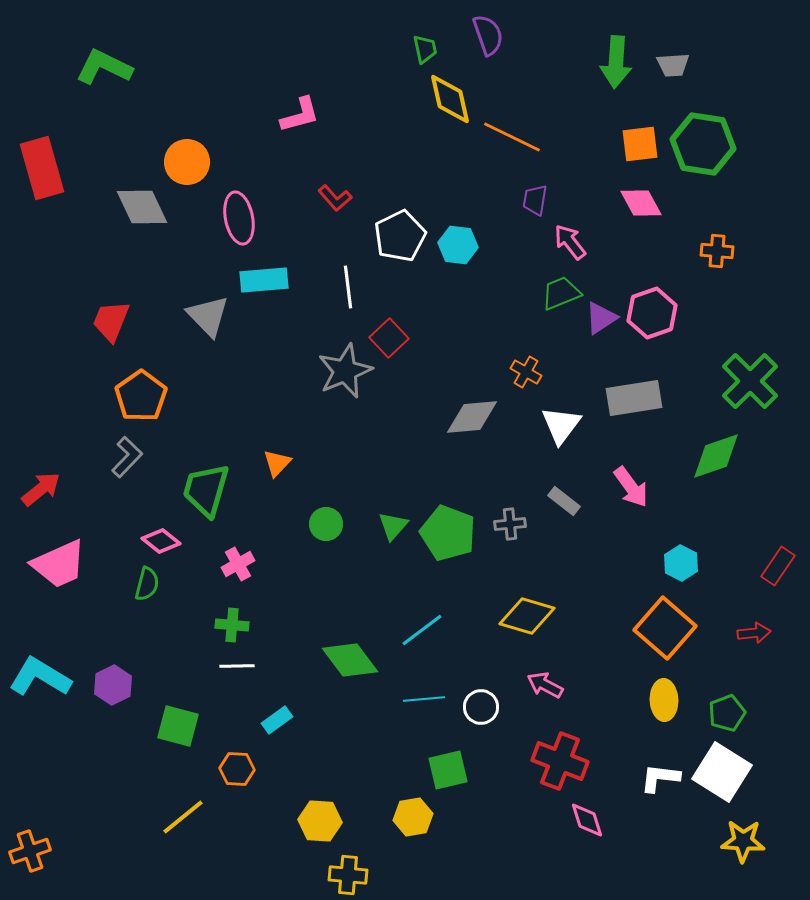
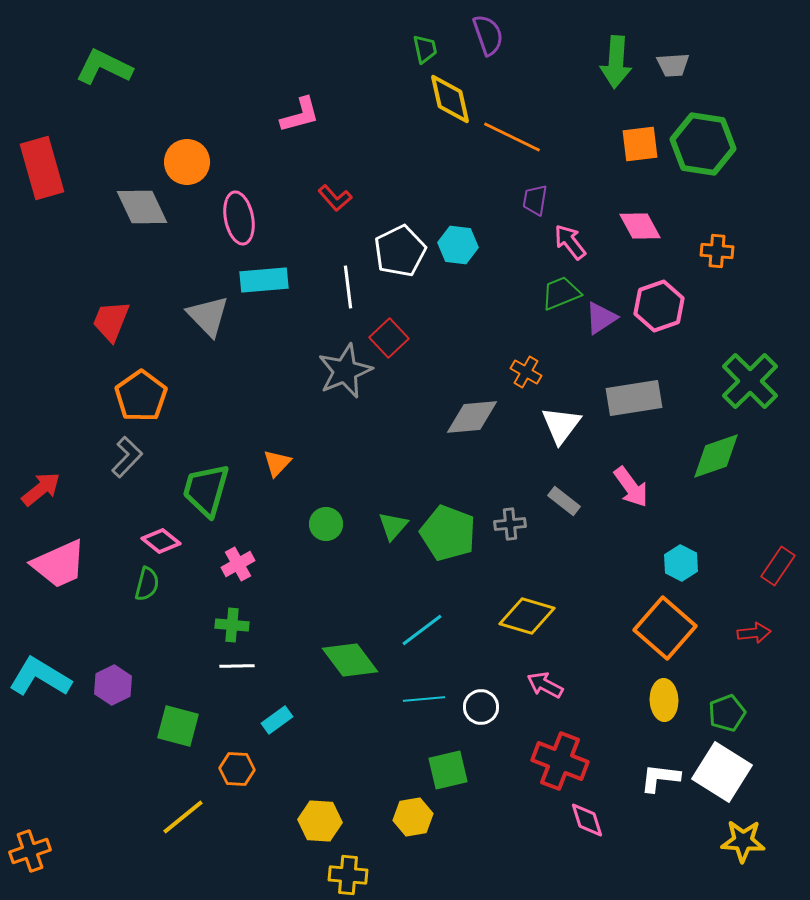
pink diamond at (641, 203): moved 1 px left, 23 px down
white pentagon at (400, 236): moved 15 px down
pink hexagon at (652, 313): moved 7 px right, 7 px up
